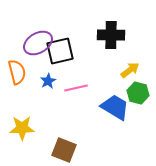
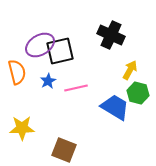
black cross: rotated 24 degrees clockwise
purple ellipse: moved 2 px right, 2 px down
yellow arrow: rotated 24 degrees counterclockwise
